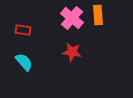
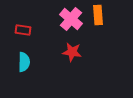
pink cross: moved 1 px left, 1 px down
cyan semicircle: rotated 42 degrees clockwise
